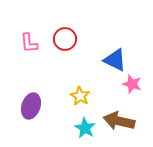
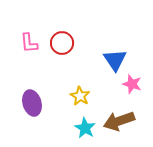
red circle: moved 3 px left, 4 px down
blue triangle: rotated 30 degrees clockwise
purple ellipse: moved 1 px right, 3 px up; rotated 35 degrees counterclockwise
brown arrow: rotated 32 degrees counterclockwise
